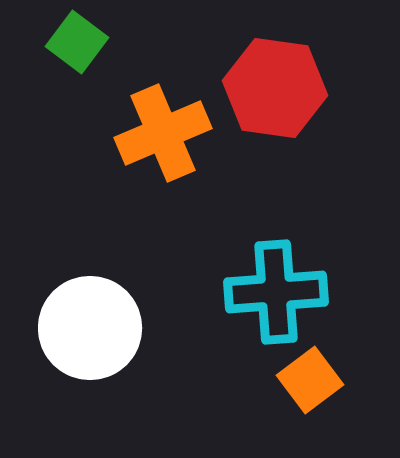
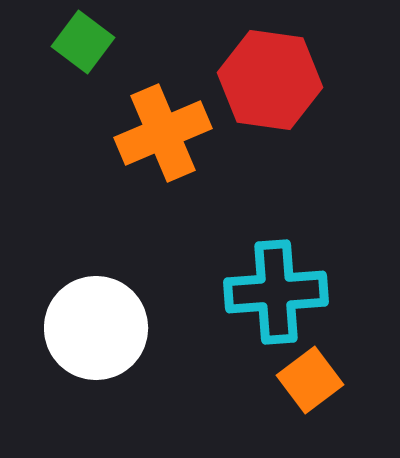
green square: moved 6 px right
red hexagon: moved 5 px left, 8 px up
white circle: moved 6 px right
